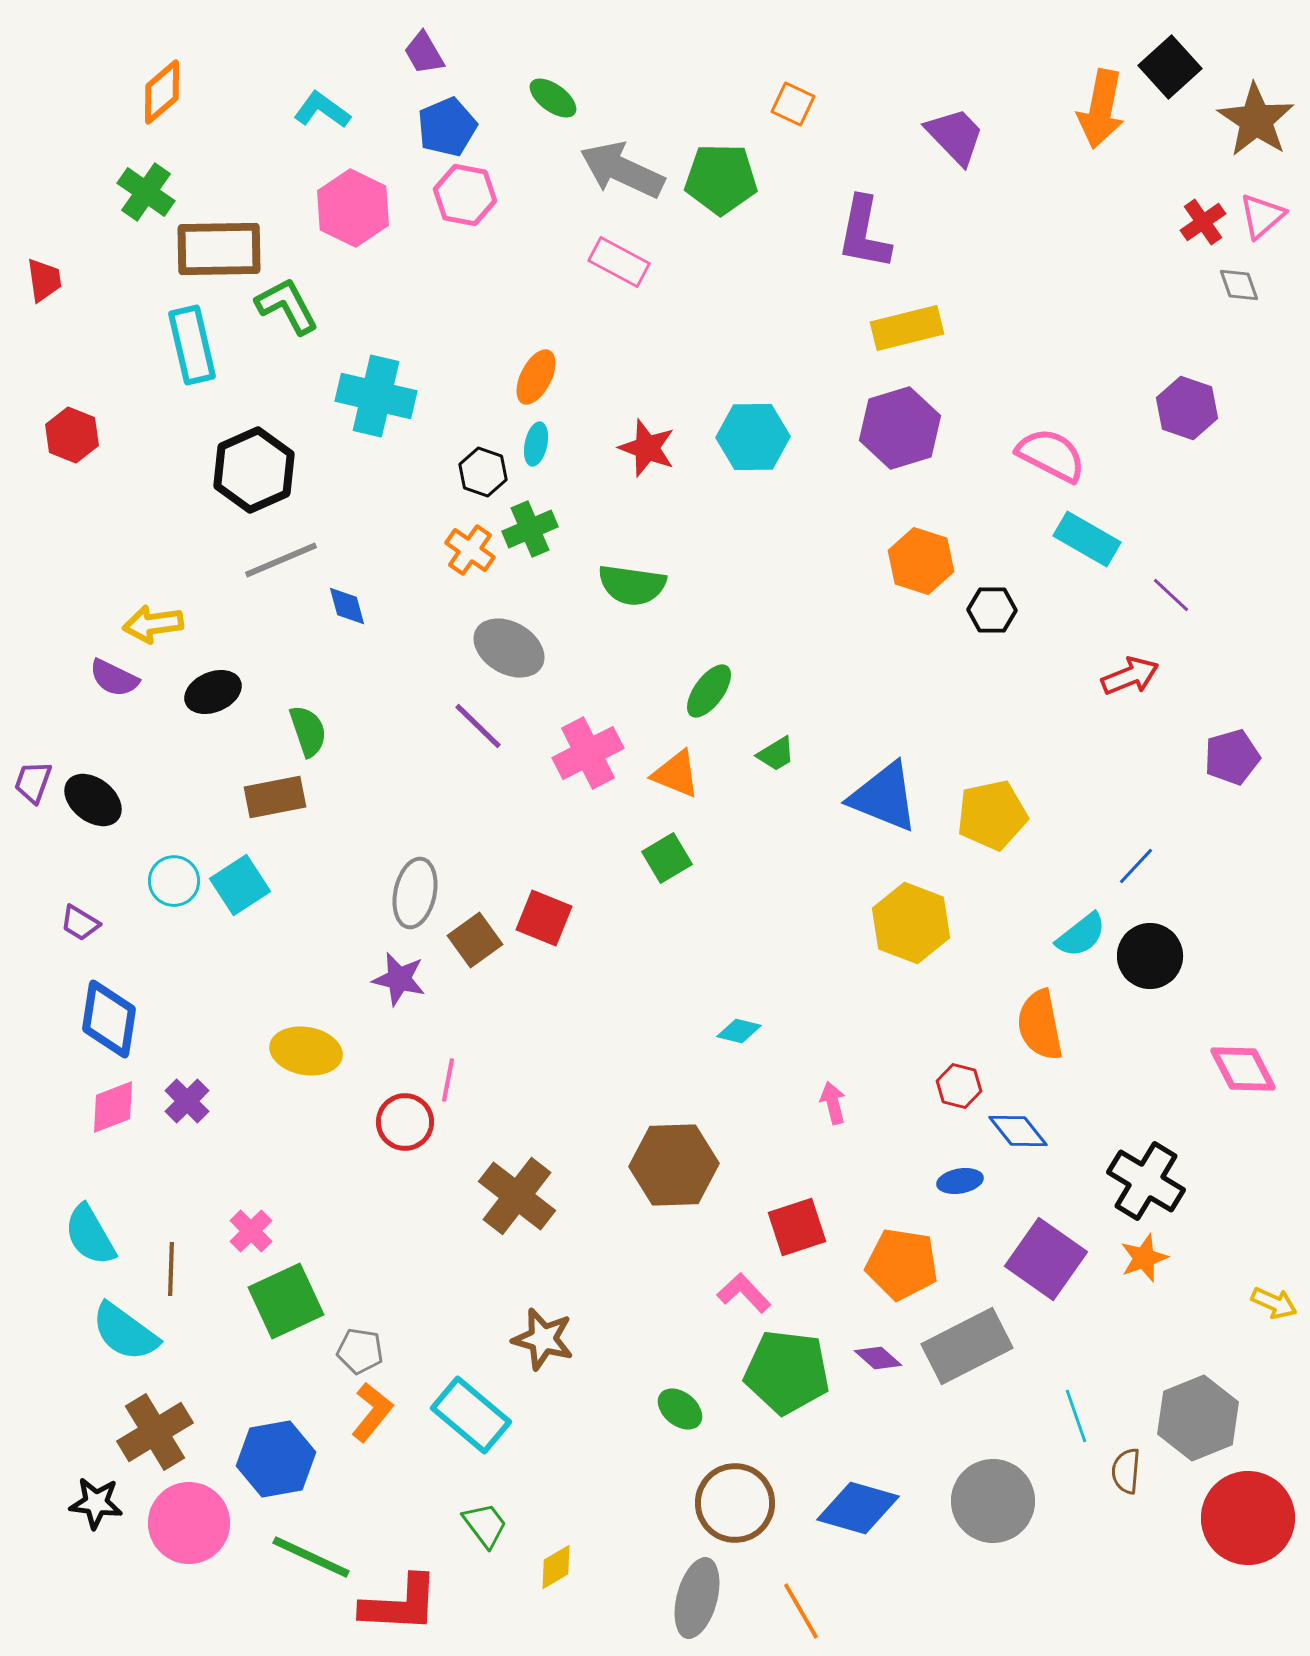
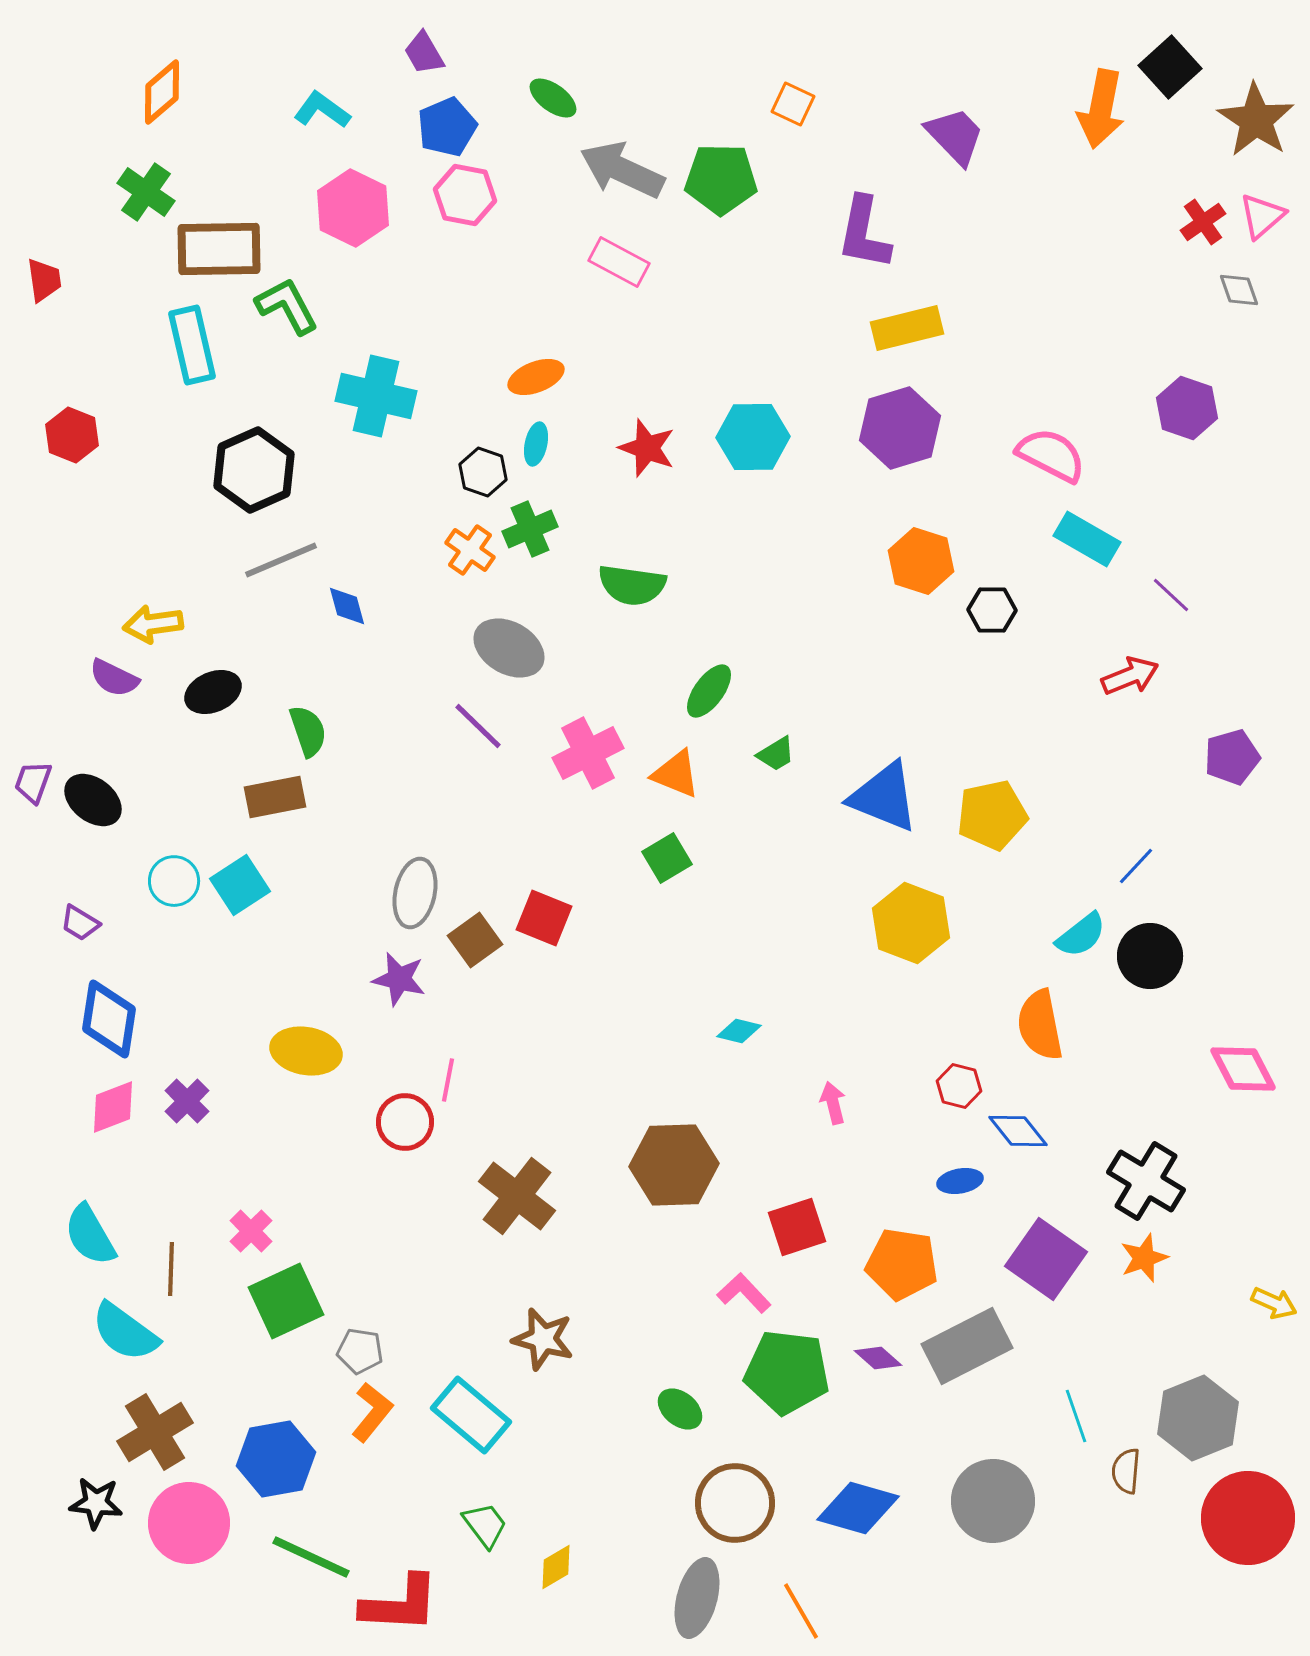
gray diamond at (1239, 285): moved 5 px down
orange ellipse at (536, 377): rotated 42 degrees clockwise
